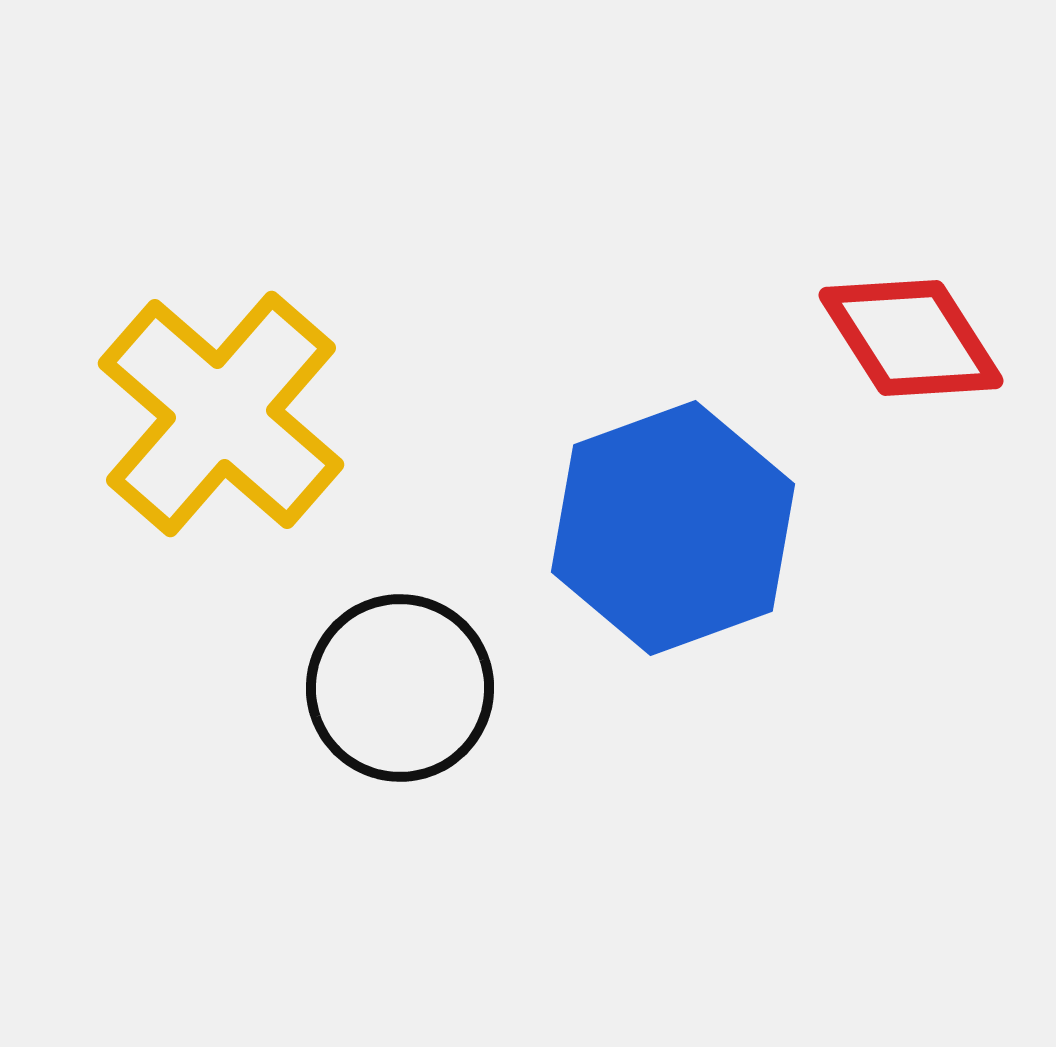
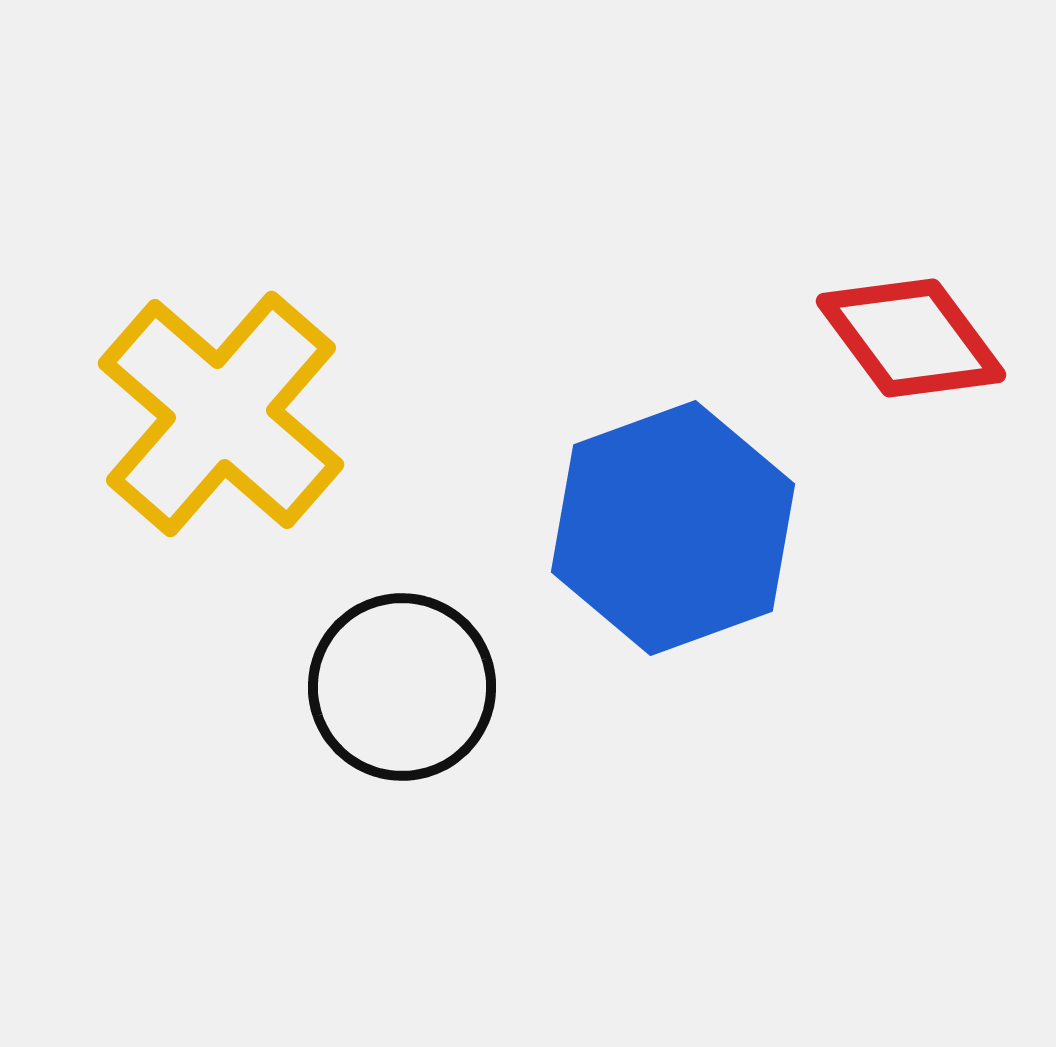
red diamond: rotated 4 degrees counterclockwise
black circle: moved 2 px right, 1 px up
